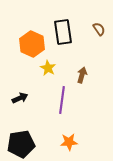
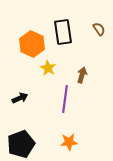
purple line: moved 3 px right, 1 px up
black pentagon: rotated 12 degrees counterclockwise
